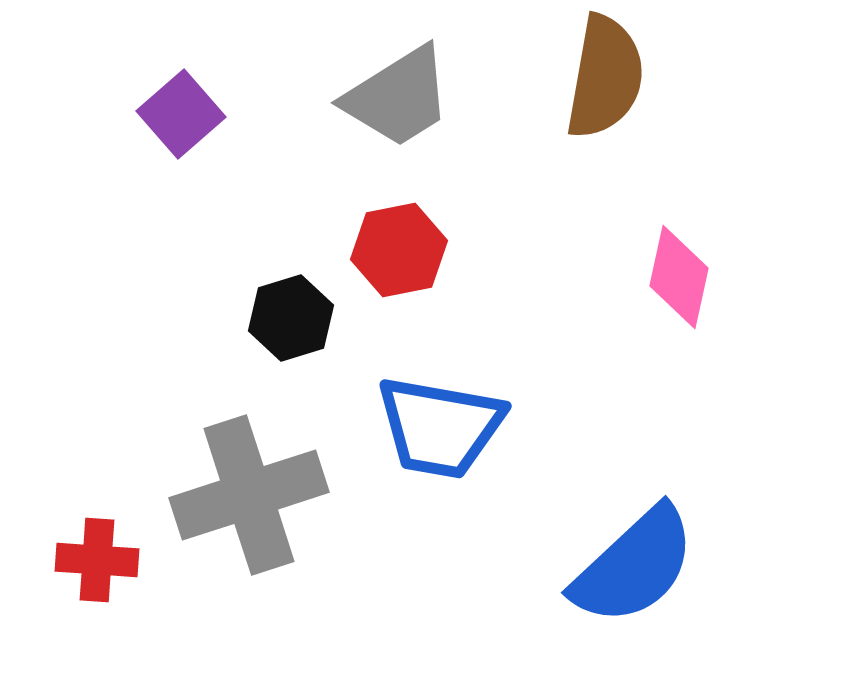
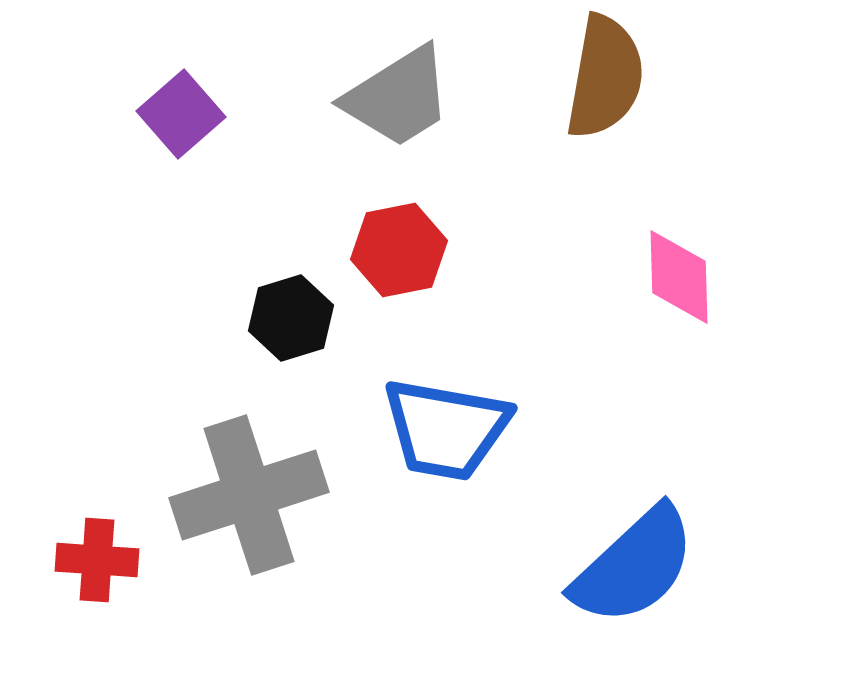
pink diamond: rotated 14 degrees counterclockwise
blue trapezoid: moved 6 px right, 2 px down
